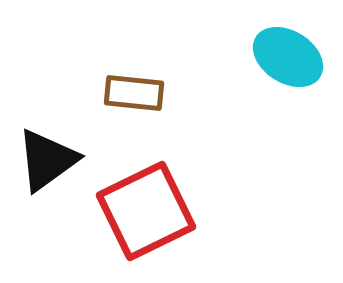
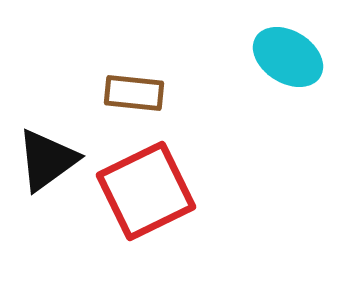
red square: moved 20 px up
